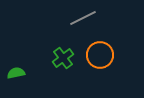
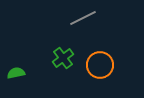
orange circle: moved 10 px down
